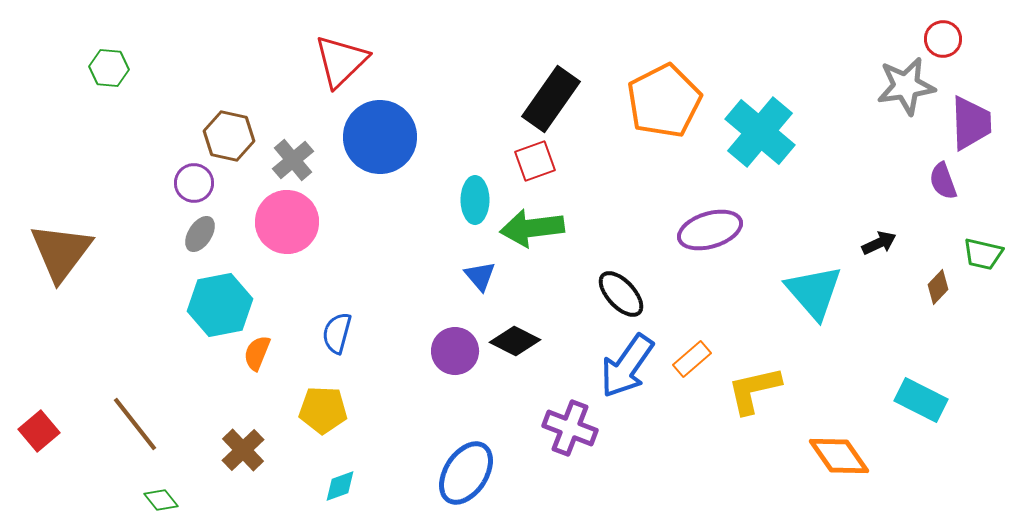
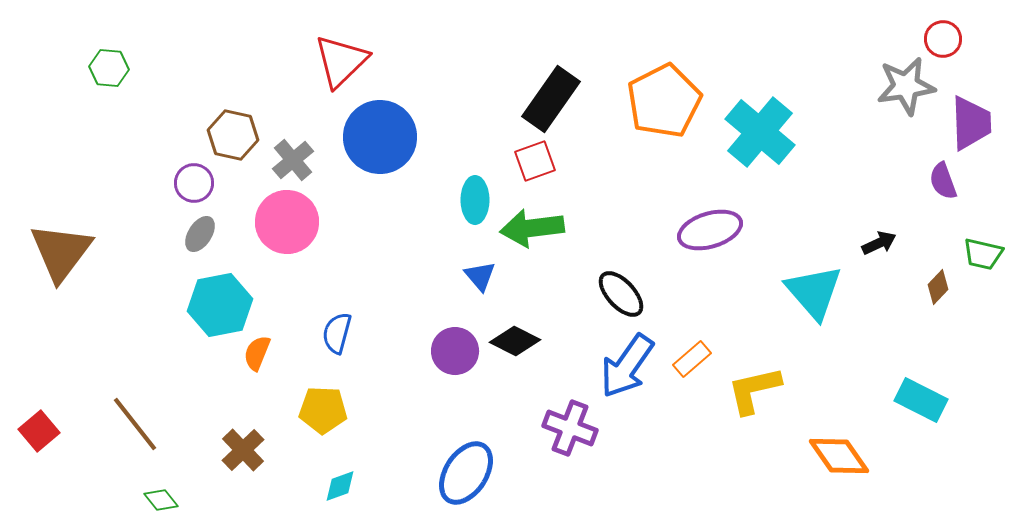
brown hexagon at (229, 136): moved 4 px right, 1 px up
